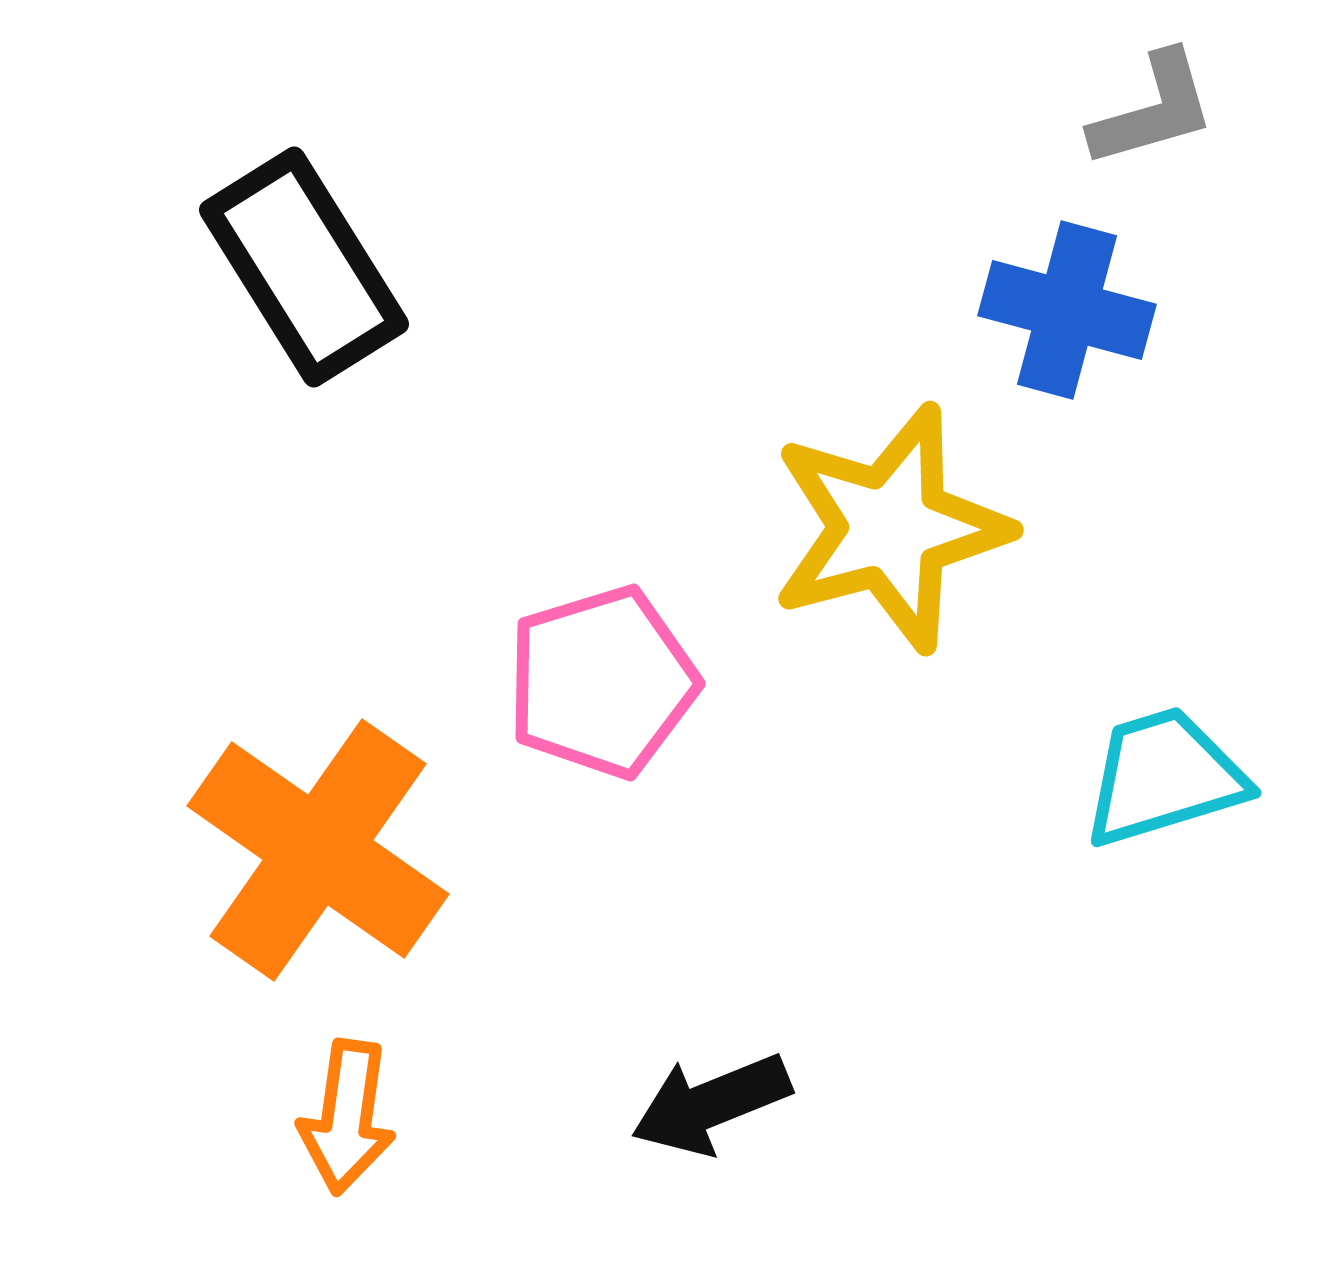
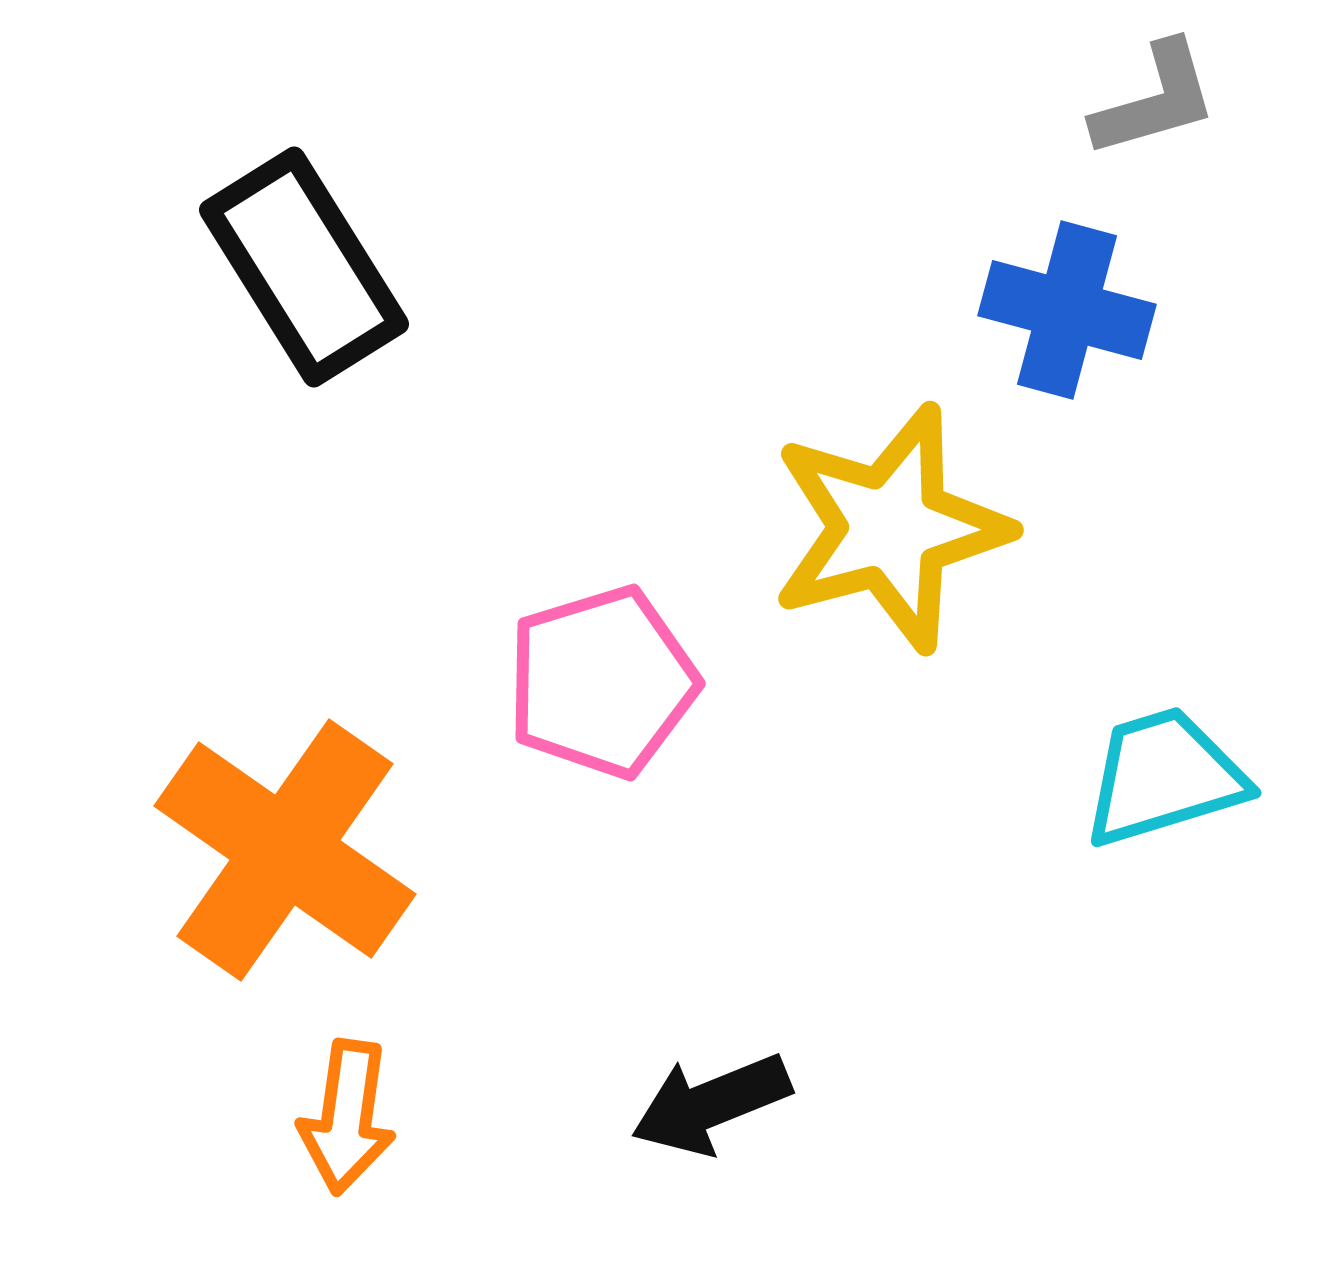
gray L-shape: moved 2 px right, 10 px up
orange cross: moved 33 px left
